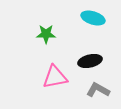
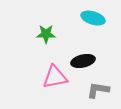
black ellipse: moved 7 px left
gray L-shape: rotated 20 degrees counterclockwise
